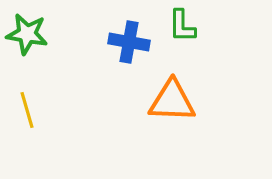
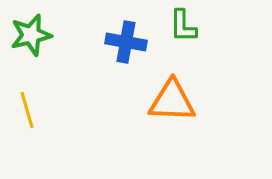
green L-shape: moved 1 px right
green star: moved 4 px right, 1 px down; rotated 24 degrees counterclockwise
blue cross: moved 3 px left
